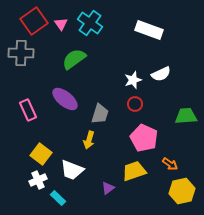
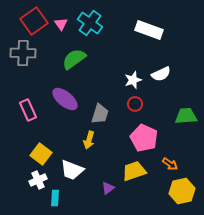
gray cross: moved 2 px right
cyan rectangle: moved 3 px left; rotated 49 degrees clockwise
